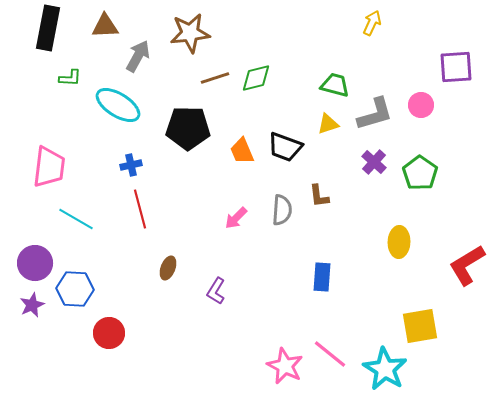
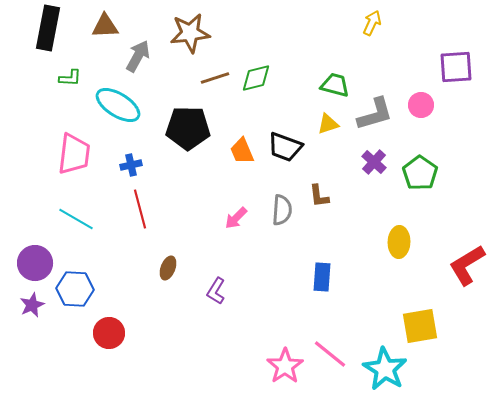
pink trapezoid: moved 25 px right, 13 px up
pink star: rotated 12 degrees clockwise
